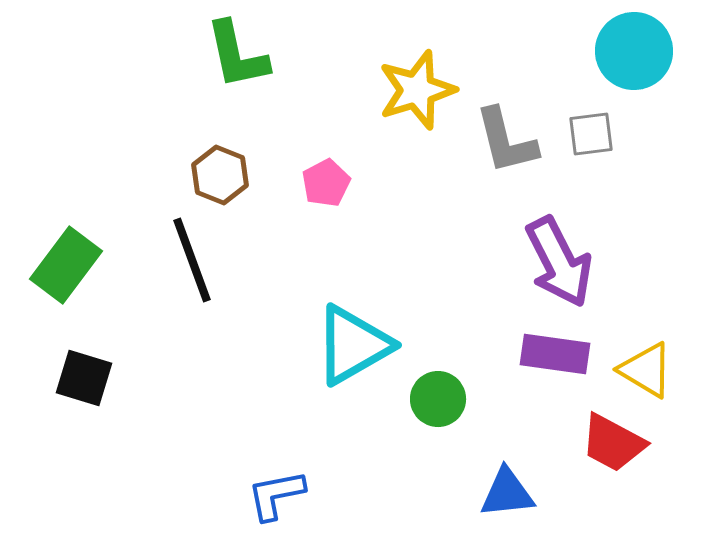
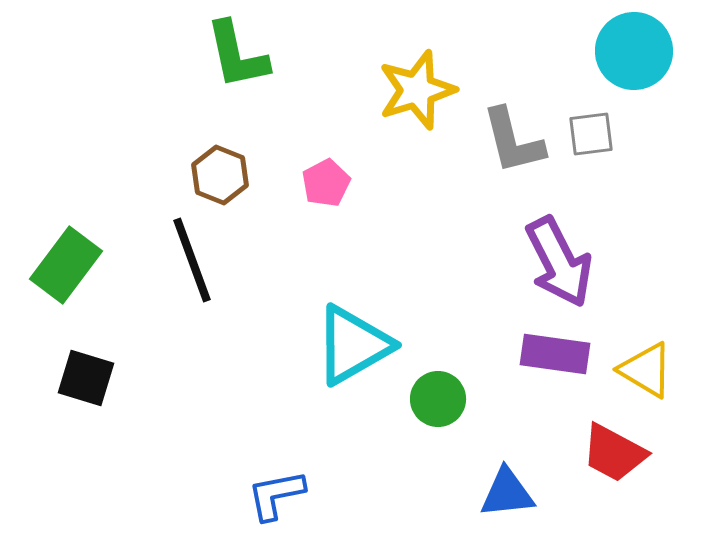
gray L-shape: moved 7 px right
black square: moved 2 px right
red trapezoid: moved 1 px right, 10 px down
